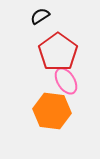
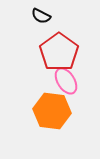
black semicircle: moved 1 px right; rotated 120 degrees counterclockwise
red pentagon: moved 1 px right
